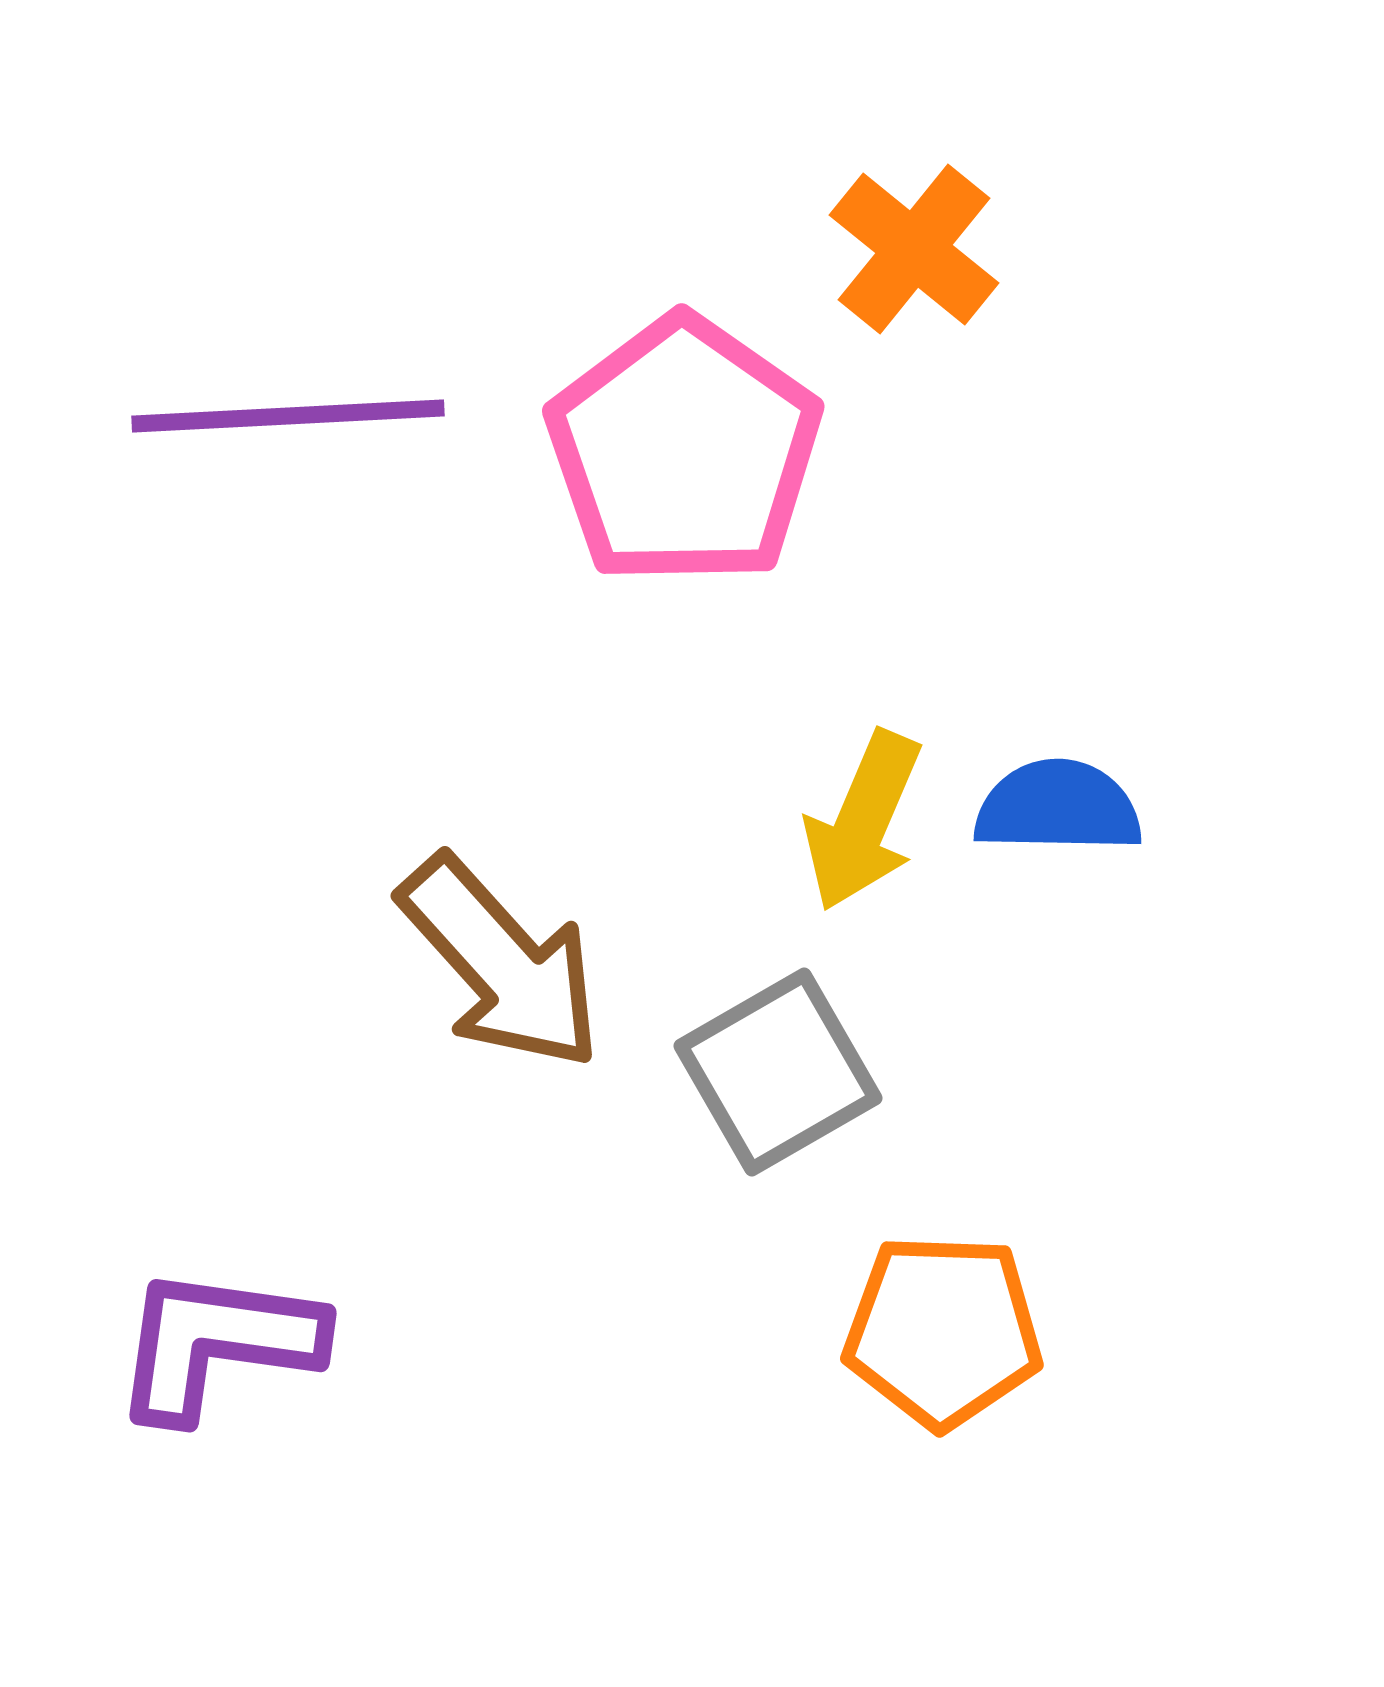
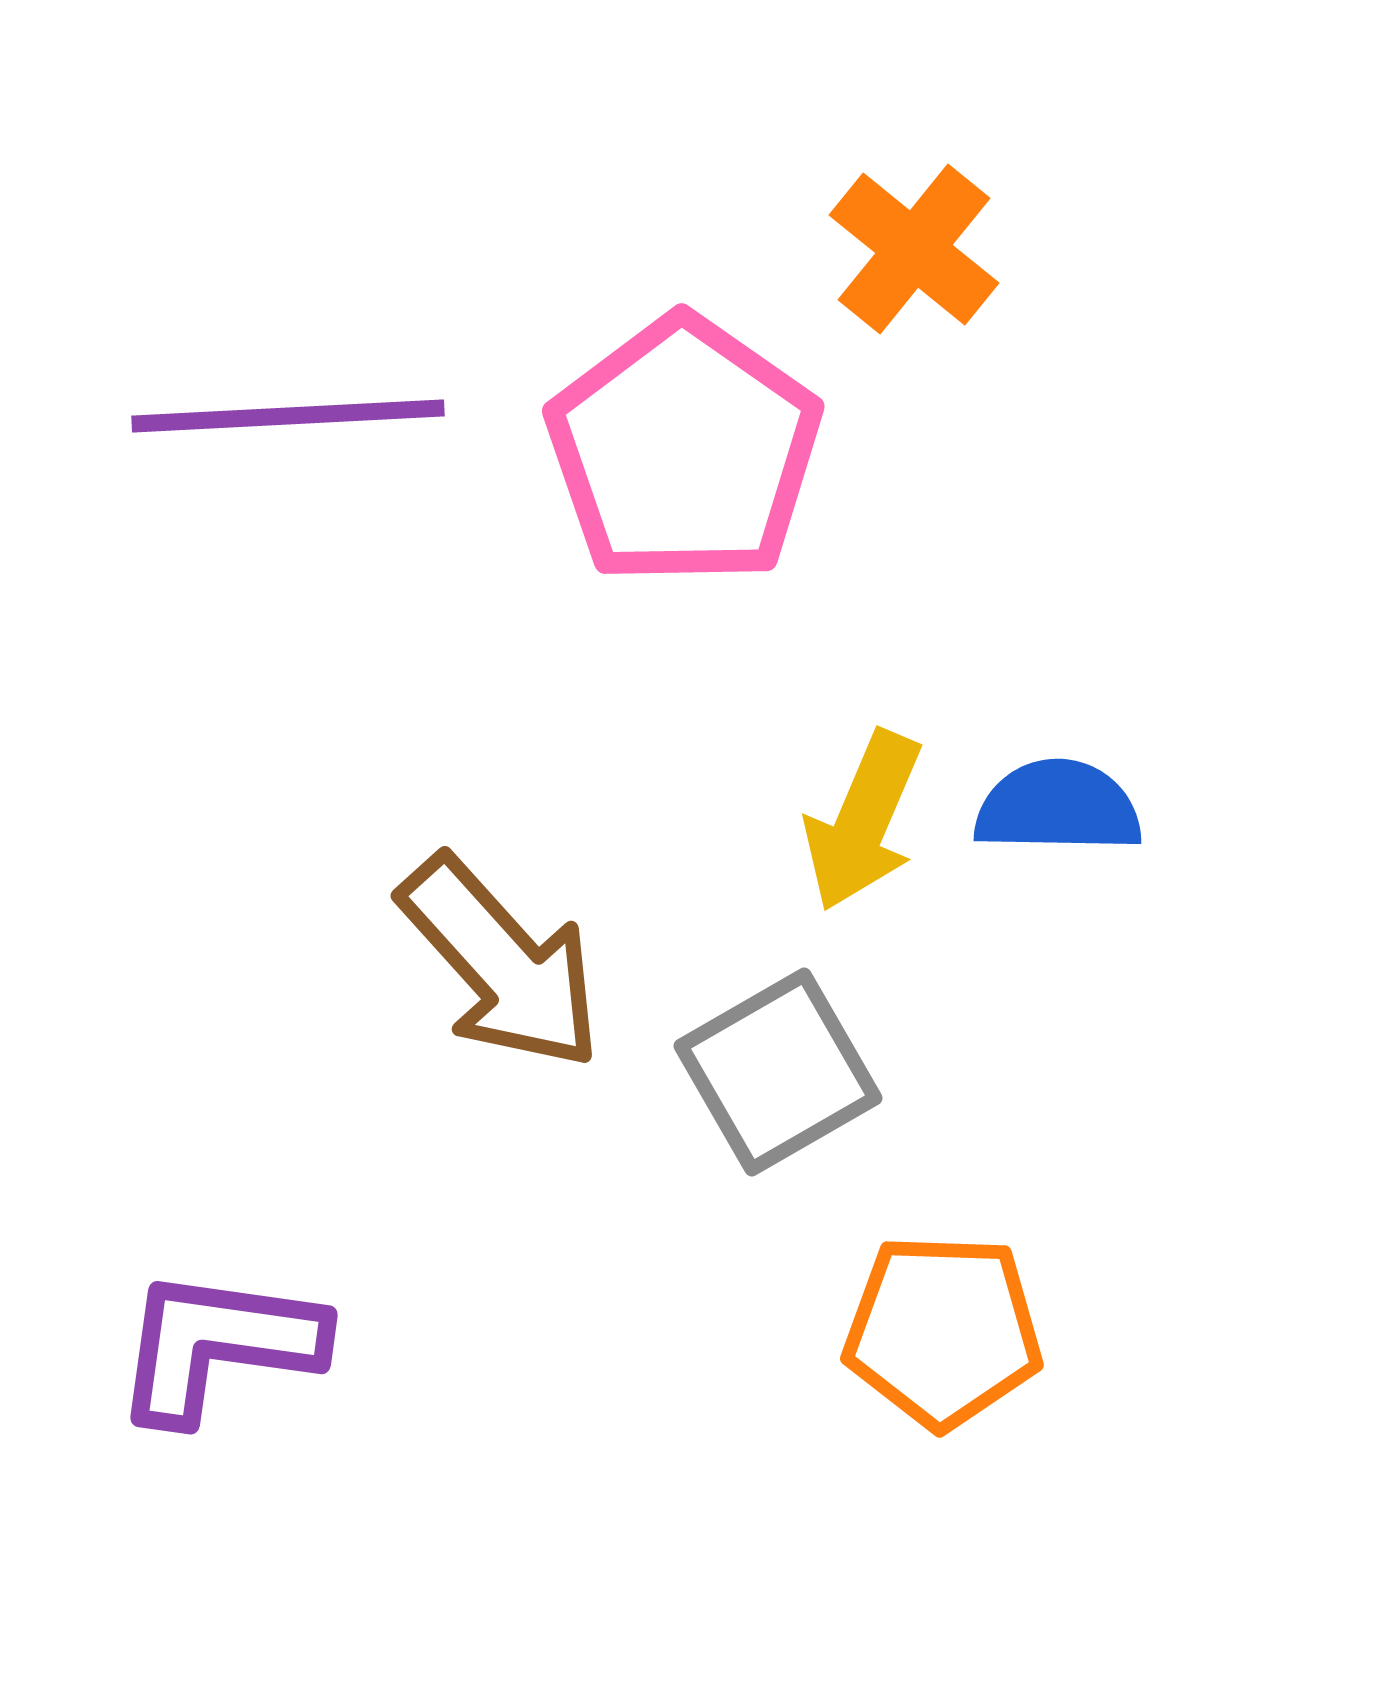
purple L-shape: moved 1 px right, 2 px down
